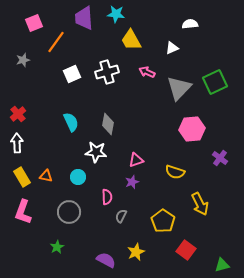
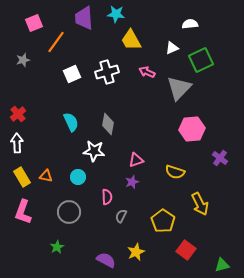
green square: moved 14 px left, 22 px up
white star: moved 2 px left, 1 px up
